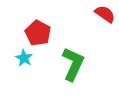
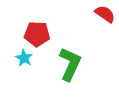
red pentagon: moved 1 px left, 1 px down; rotated 25 degrees counterclockwise
green L-shape: moved 3 px left
